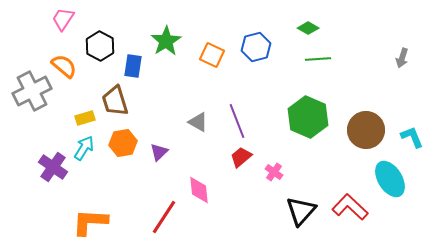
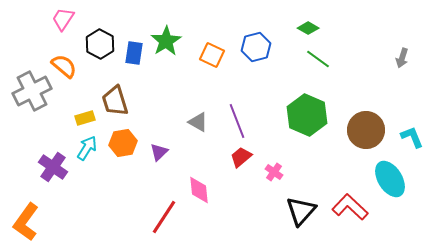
black hexagon: moved 2 px up
green line: rotated 40 degrees clockwise
blue rectangle: moved 1 px right, 13 px up
green hexagon: moved 1 px left, 2 px up
cyan arrow: moved 3 px right
orange L-shape: moved 64 px left; rotated 57 degrees counterclockwise
